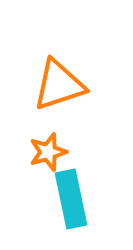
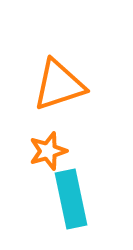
orange star: moved 1 px up
